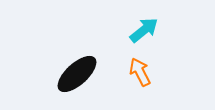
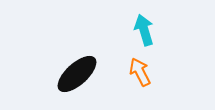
cyan arrow: rotated 68 degrees counterclockwise
